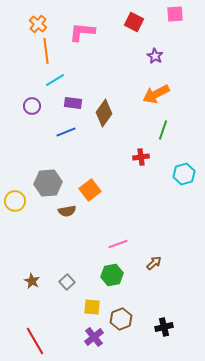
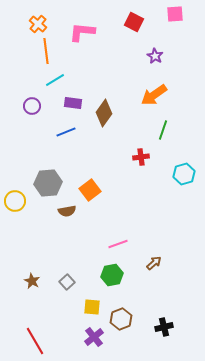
orange arrow: moved 2 px left, 1 px down; rotated 8 degrees counterclockwise
